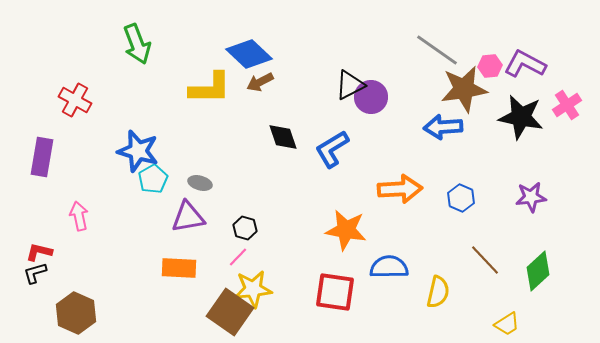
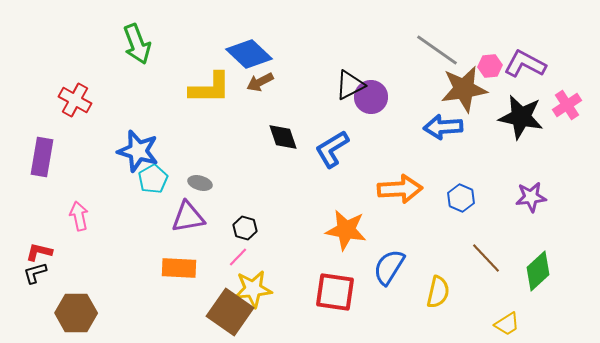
brown line: moved 1 px right, 2 px up
blue semicircle: rotated 57 degrees counterclockwise
brown hexagon: rotated 24 degrees counterclockwise
